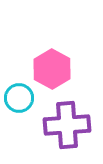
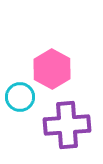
cyan circle: moved 1 px right, 1 px up
